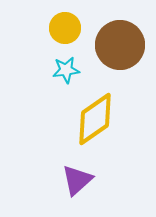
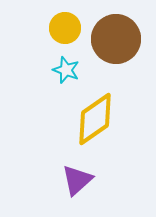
brown circle: moved 4 px left, 6 px up
cyan star: rotated 28 degrees clockwise
